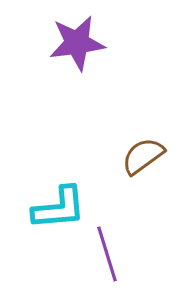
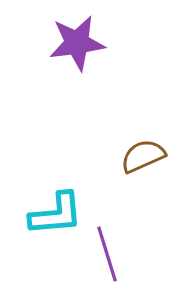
brown semicircle: rotated 12 degrees clockwise
cyan L-shape: moved 3 px left, 6 px down
